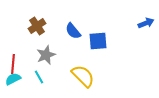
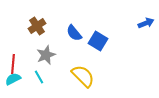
blue semicircle: moved 1 px right, 2 px down
blue square: rotated 36 degrees clockwise
